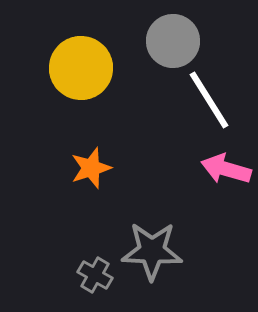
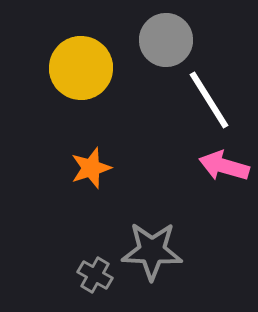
gray circle: moved 7 px left, 1 px up
pink arrow: moved 2 px left, 3 px up
